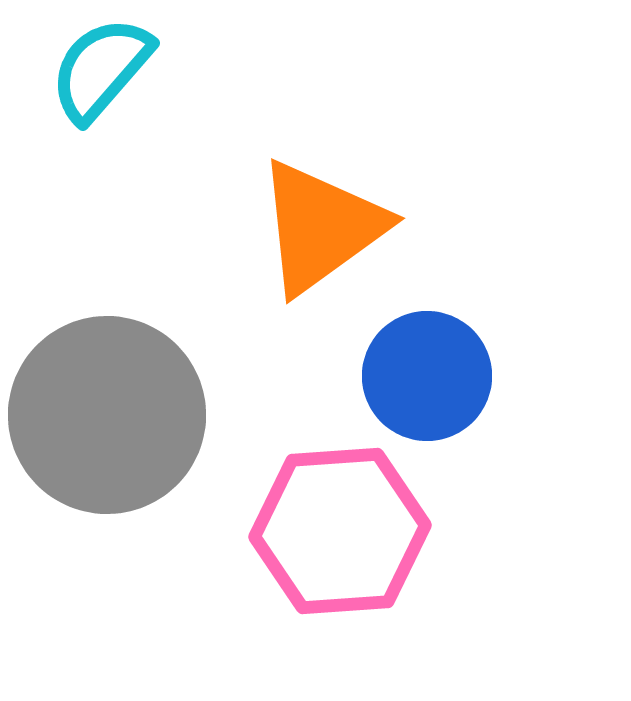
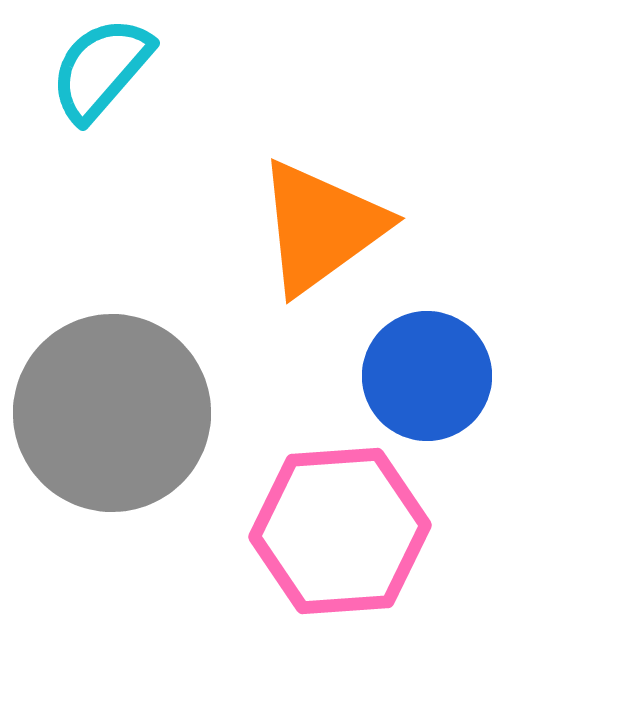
gray circle: moved 5 px right, 2 px up
